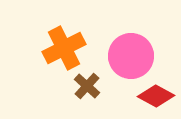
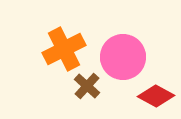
orange cross: moved 1 px down
pink circle: moved 8 px left, 1 px down
